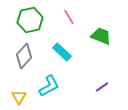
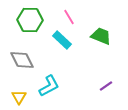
green hexagon: rotated 15 degrees clockwise
cyan rectangle: moved 12 px up
gray diamond: moved 2 px left, 4 px down; rotated 70 degrees counterclockwise
purple line: moved 4 px right, 1 px up
